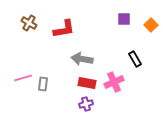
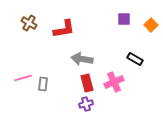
black rectangle: rotated 28 degrees counterclockwise
red rectangle: rotated 66 degrees clockwise
